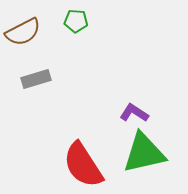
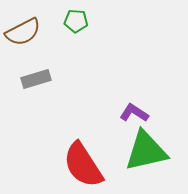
green triangle: moved 2 px right, 2 px up
